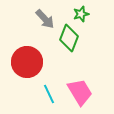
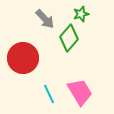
green diamond: rotated 20 degrees clockwise
red circle: moved 4 px left, 4 px up
